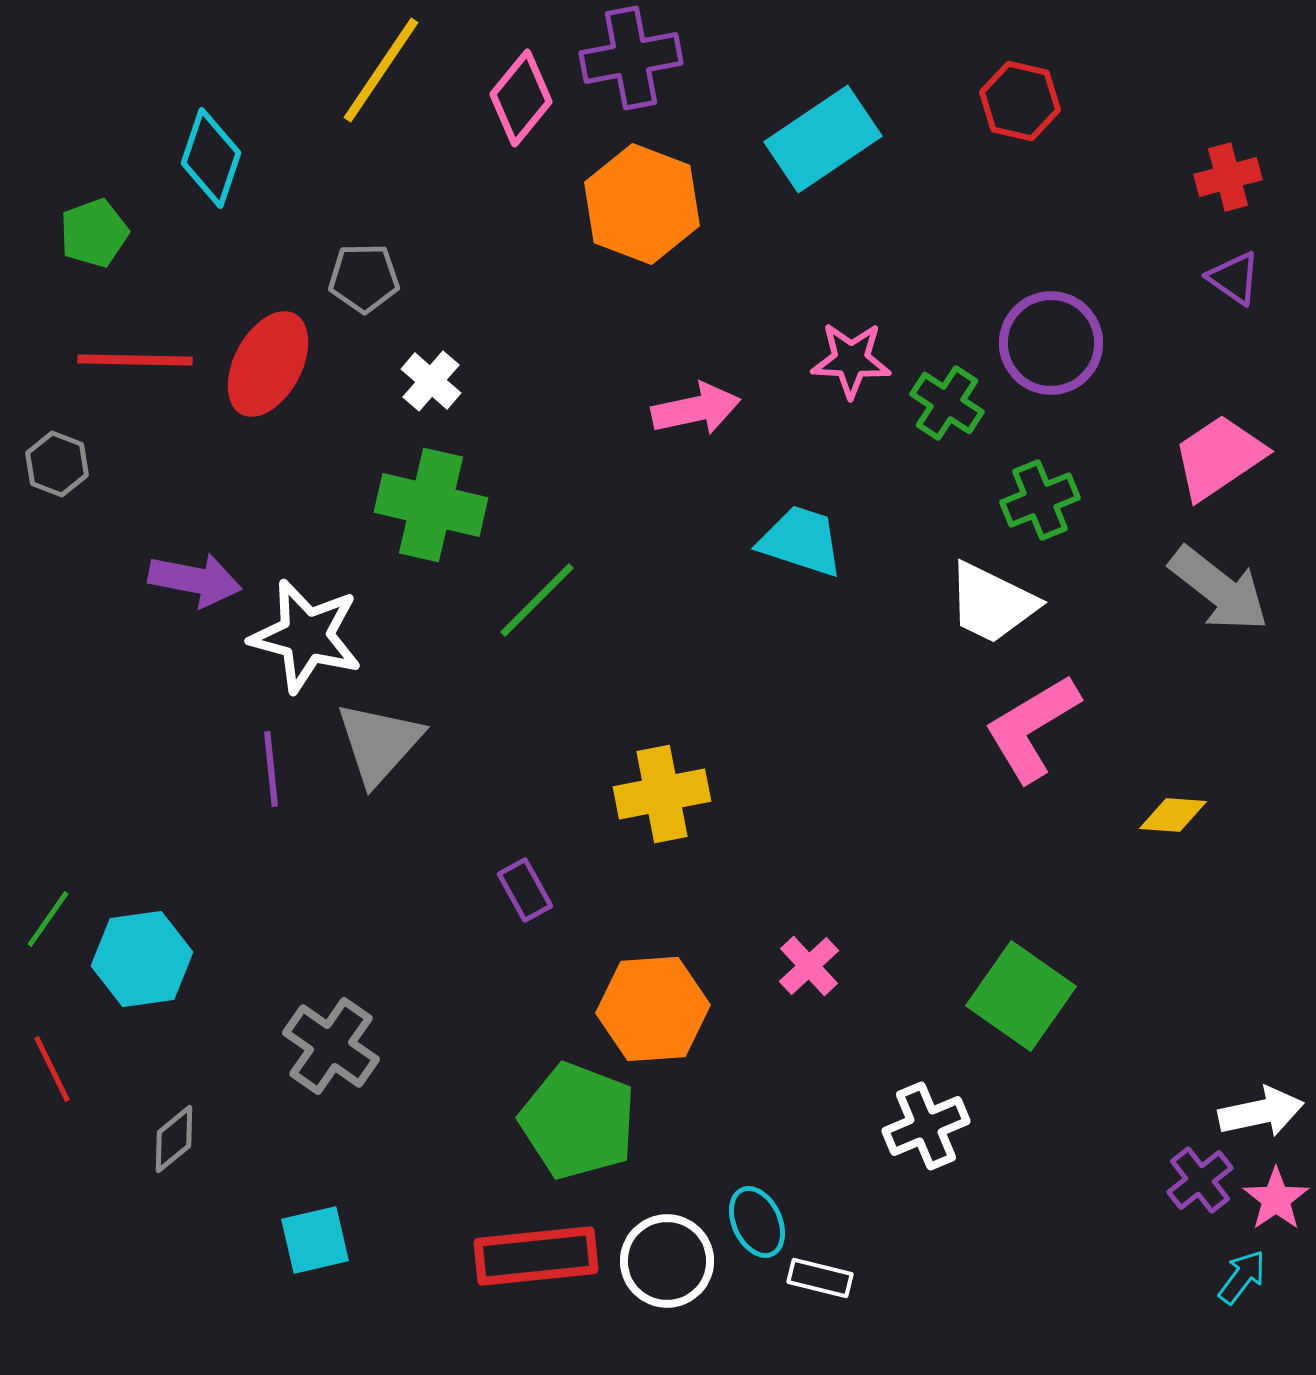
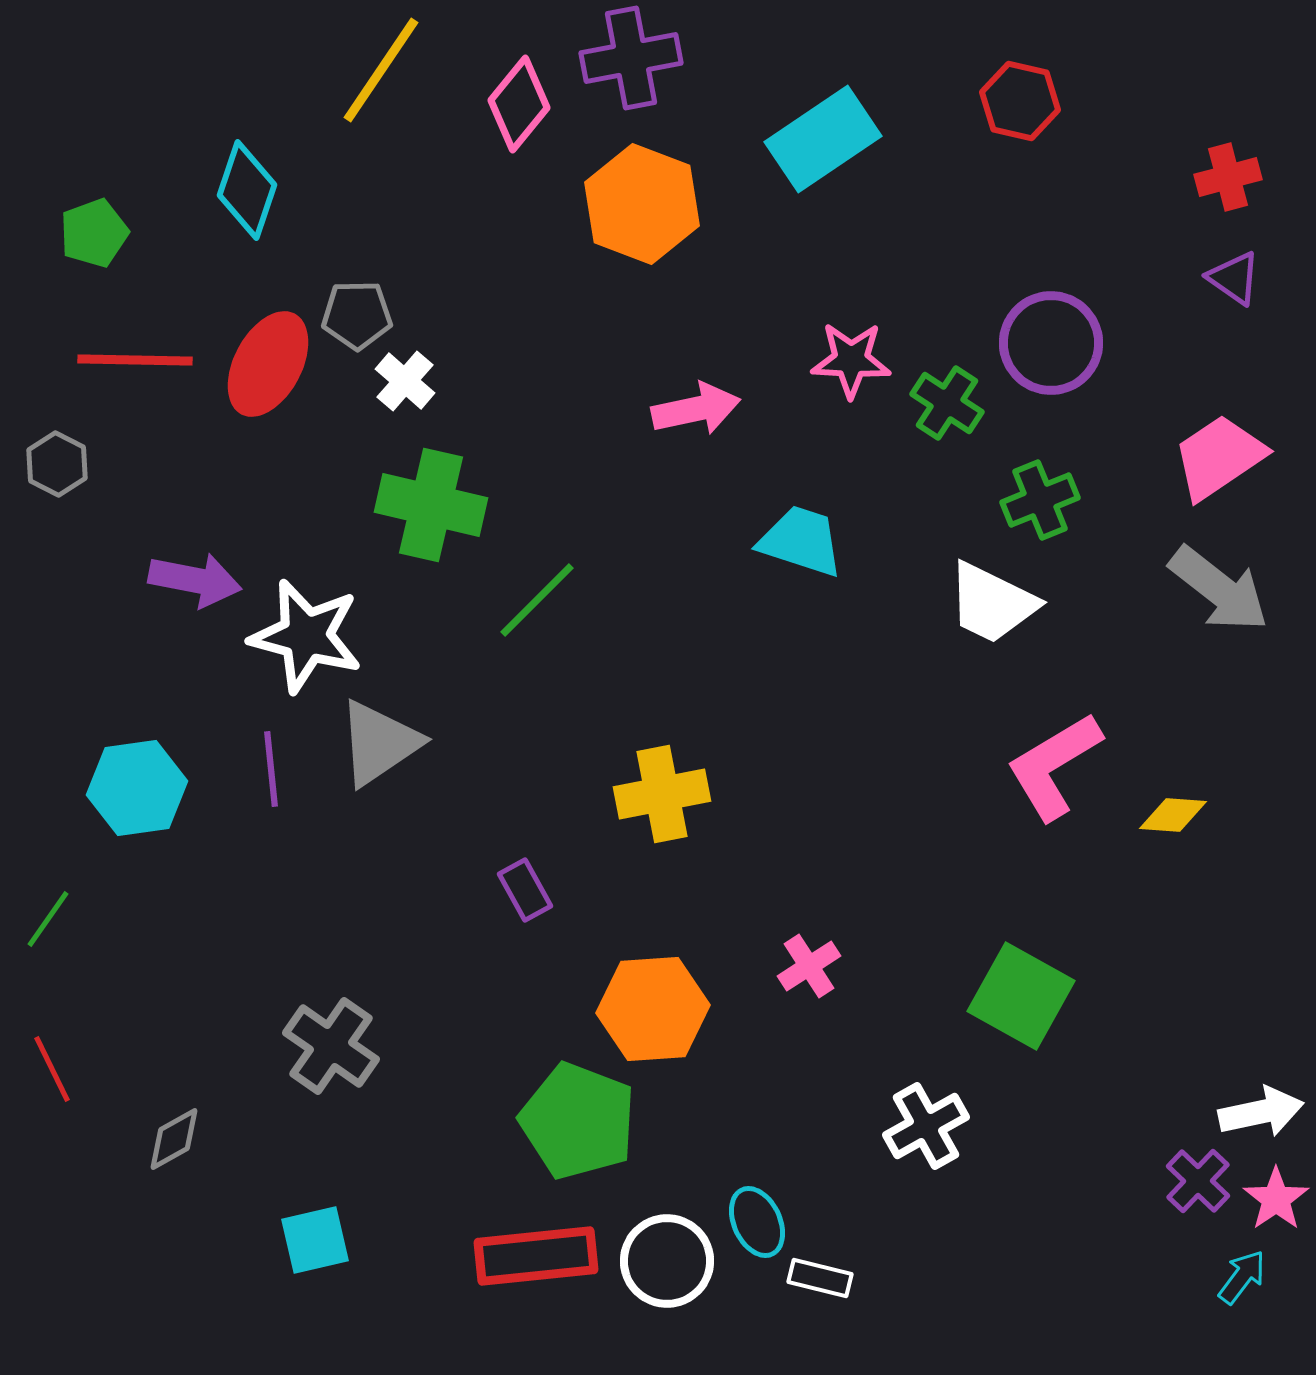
pink diamond at (521, 98): moved 2 px left, 6 px down
cyan diamond at (211, 158): moved 36 px right, 32 px down
gray pentagon at (364, 278): moved 7 px left, 37 px down
white cross at (431, 381): moved 26 px left
gray hexagon at (57, 464): rotated 6 degrees clockwise
pink L-shape at (1032, 728): moved 22 px right, 38 px down
gray triangle at (379, 743): rotated 14 degrees clockwise
cyan hexagon at (142, 959): moved 5 px left, 171 px up
pink cross at (809, 966): rotated 10 degrees clockwise
green square at (1021, 996): rotated 6 degrees counterclockwise
white cross at (926, 1126): rotated 6 degrees counterclockwise
gray diamond at (174, 1139): rotated 10 degrees clockwise
purple cross at (1200, 1180): moved 2 px left, 1 px down; rotated 8 degrees counterclockwise
